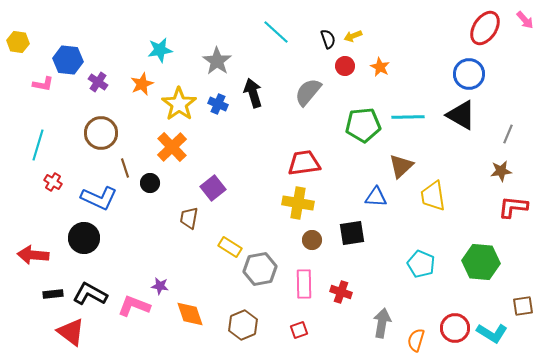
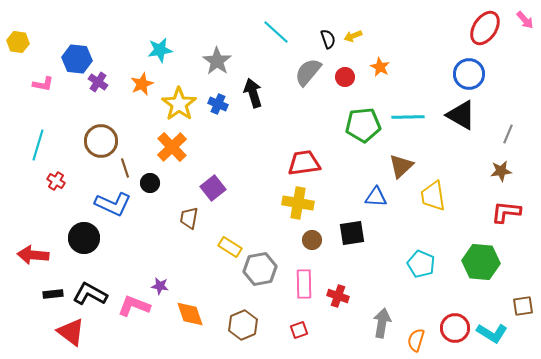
blue hexagon at (68, 60): moved 9 px right, 1 px up
red circle at (345, 66): moved 11 px down
gray semicircle at (308, 92): moved 20 px up
brown circle at (101, 133): moved 8 px down
red cross at (53, 182): moved 3 px right, 1 px up
blue L-shape at (99, 198): moved 14 px right, 6 px down
red L-shape at (513, 207): moved 7 px left, 5 px down
red cross at (341, 292): moved 3 px left, 4 px down
